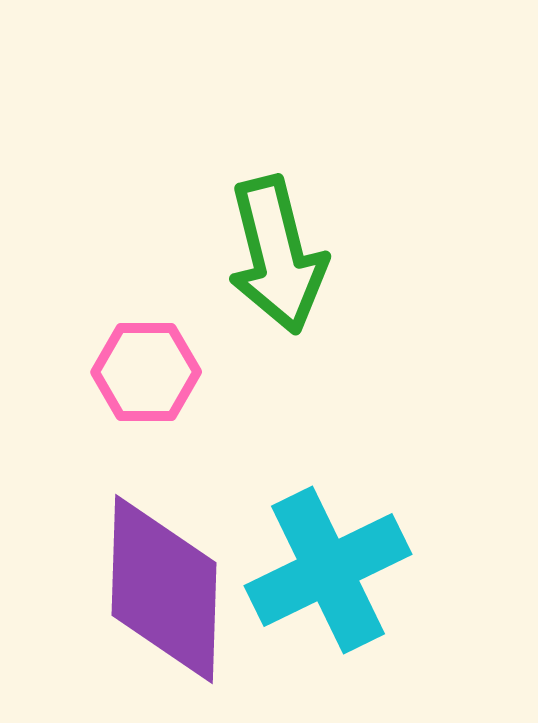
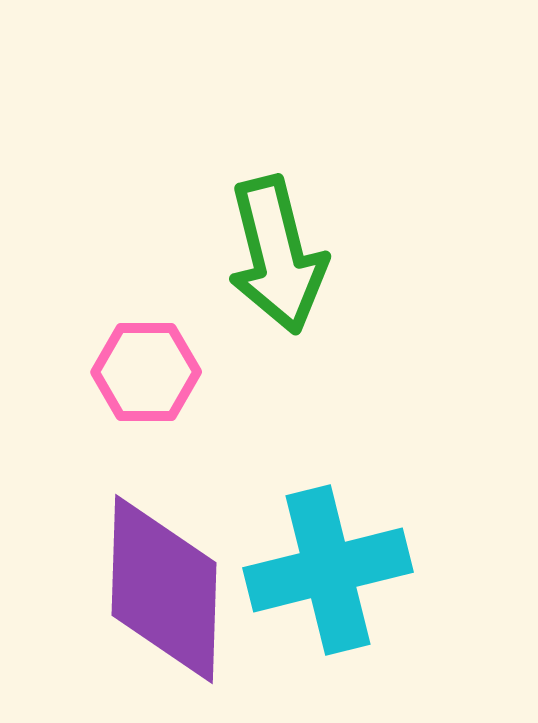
cyan cross: rotated 12 degrees clockwise
